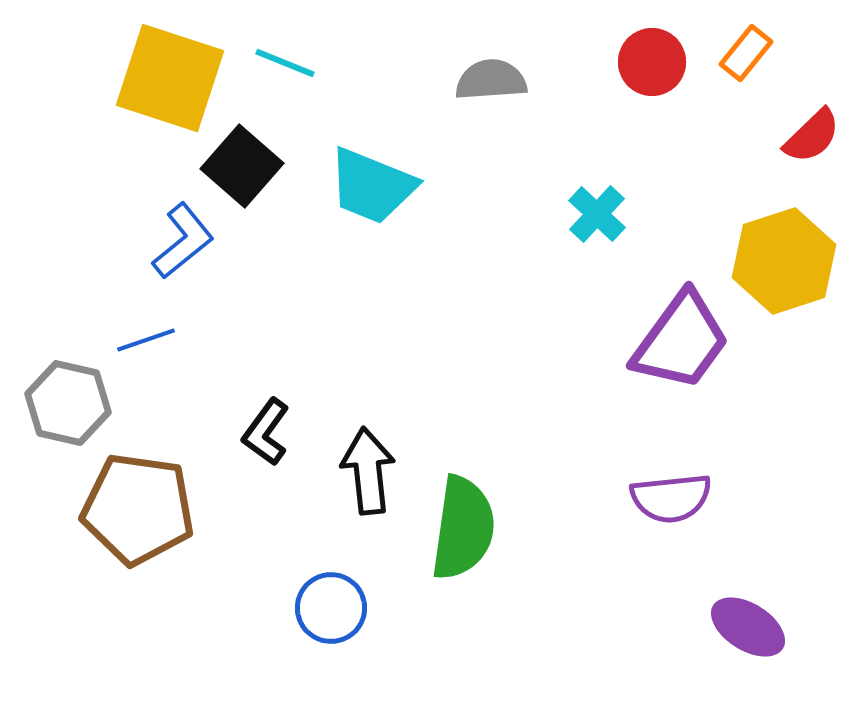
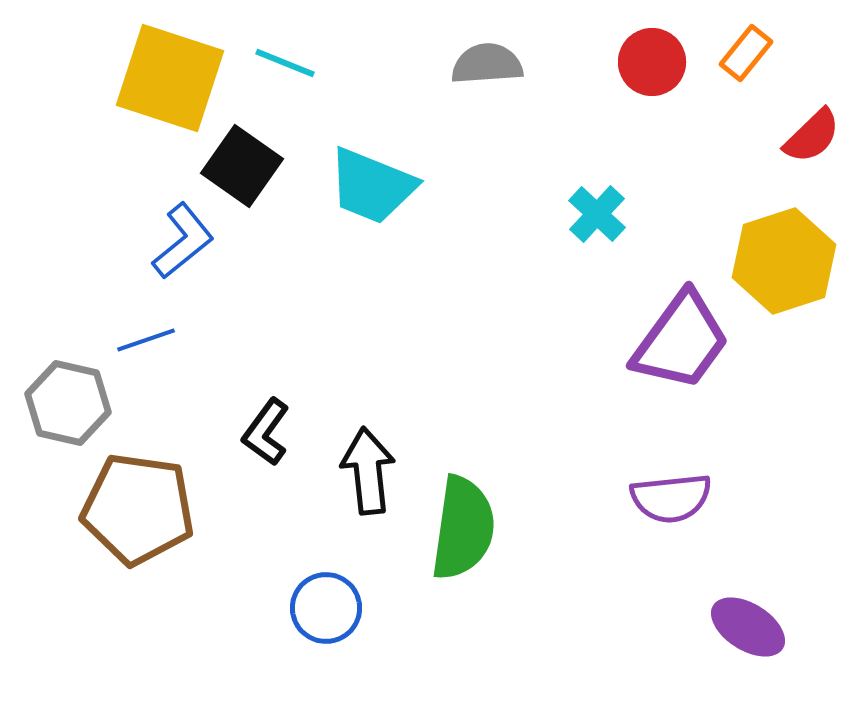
gray semicircle: moved 4 px left, 16 px up
black square: rotated 6 degrees counterclockwise
blue circle: moved 5 px left
